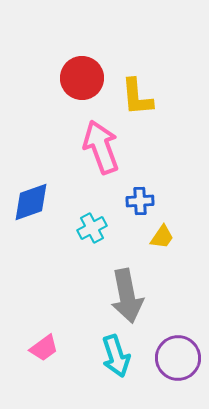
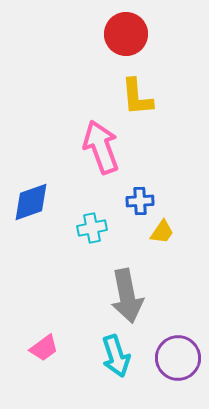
red circle: moved 44 px right, 44 px up
cyan cross: rotated 16 degrees clockwise
yellow trapezoid: moved 5 px up
